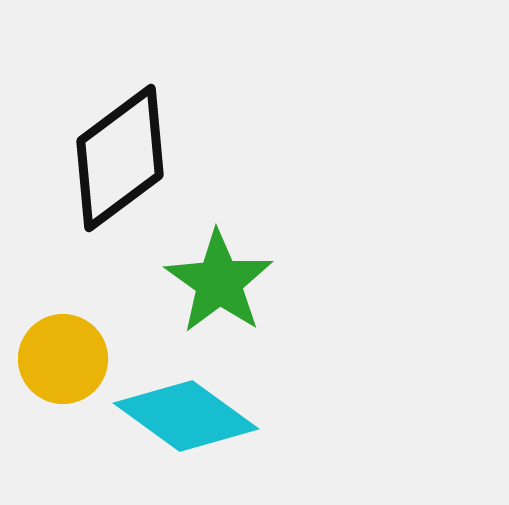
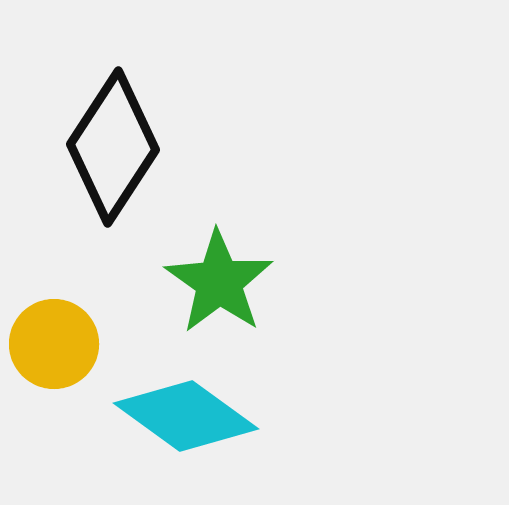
black diamond: moved 7 px left, 11 px up; rotated 20 degrees counterclockwise
yellow circle: moved 9 px left, 15 px up
